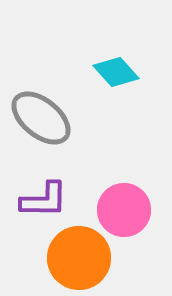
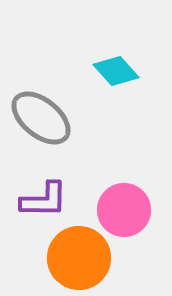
cyan diamond: moved 1 px up
